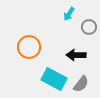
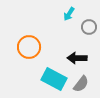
black arrow: moved 1 px right, 3 px down
